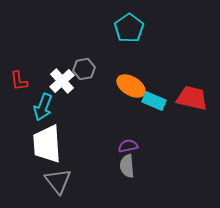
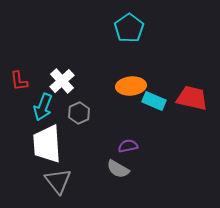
gray hexagon: moved 5 px left, 44 px down; rotated 15 degrees counterclockwise
orange ellipse: rotated 36 degrees counterclockwise
gray semicircle: moved 9 px left, 3 px down; rotated 55 degrees counterclockwise
